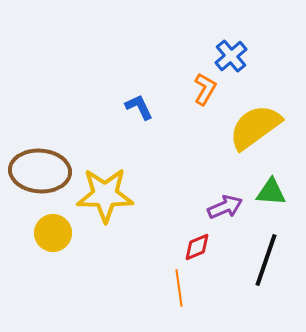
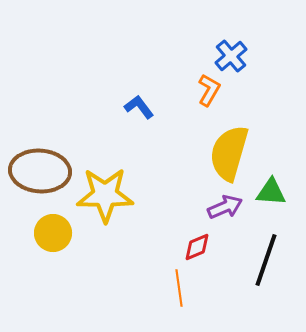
orange L-shape: moved 4 px right, 1 px down
blue L-shape: rotated 12 degrees counterclockwise
yellow semicircle: moved 26 px left, 26 px down; rotated 38 degrees counterclockwise
